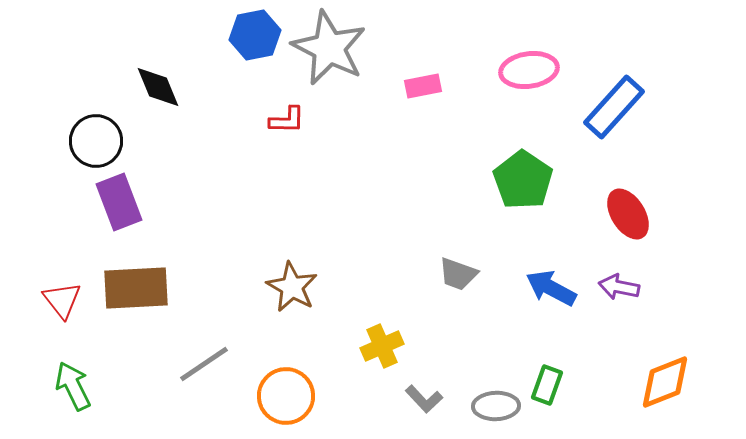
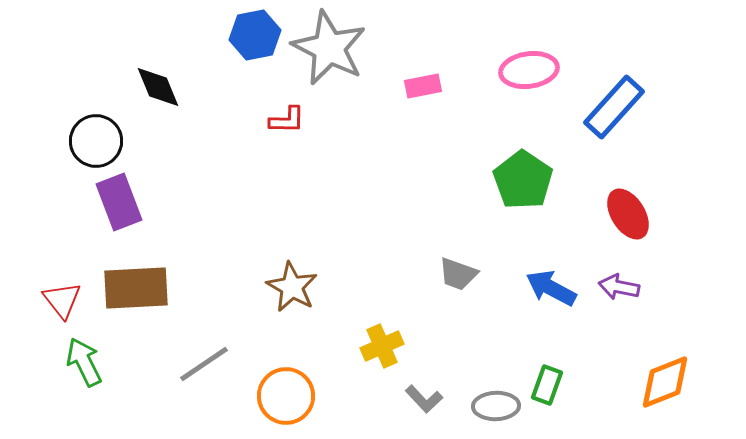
green arrow: moved 11 px right, 24 px up
